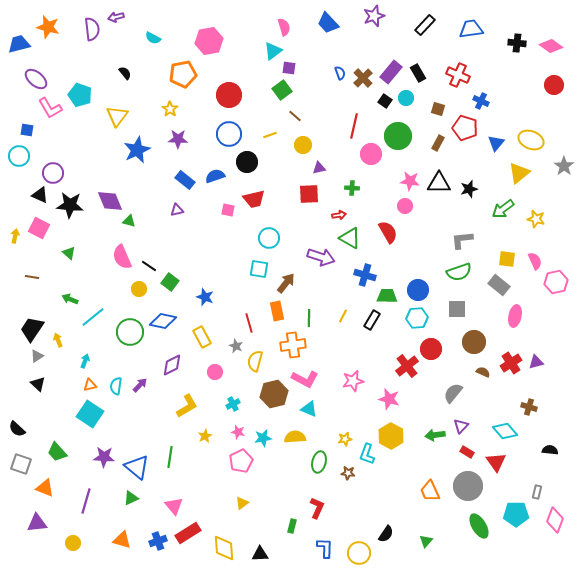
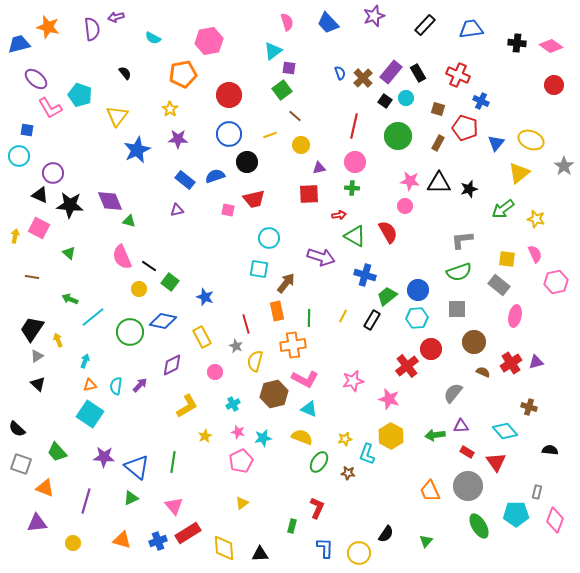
pink semicircle at (284, 27): moved 3 px right, 5 px up
yellow circle at (303, 145): moved 2 px left
pink circle at (371, 154): moved 16 px left, 8 px down
green triangle at (350, 238): moved 5 px right, 2 px up
pink semicircle at (535, 261): moved 7 px up
green trapezoid at (387, 296): rotated 40 degrees counterclockwise
red line at (249, 323): moved 3 px left, 1 px down
purple triangle at (461, 426): rotated 42 degrees clockwise
yellow semicircle at (295, 437): moved 7 px right; rotated 25 degrees clockwise
green line at (170, 457): moved 3 px right, 5 px down
green ellipse at (319, 462): rotated 20 degrees clockwise
